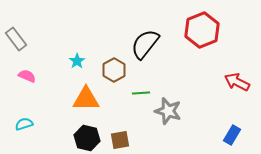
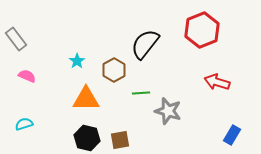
red arrow: moved 20 px left; rotated 10 degrees counterclockwise
